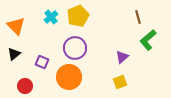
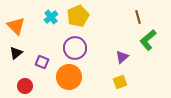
black triangle: moved 2 px right, 1 px up
